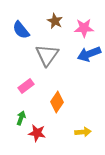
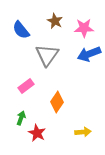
red star: rotated 18 degrees clockwise
